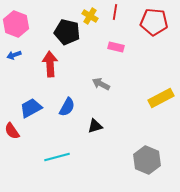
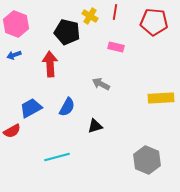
yellow rectangle: rotated 25 degrees clockwise
red semicircle: rotated 84 degrees counterclockwise
